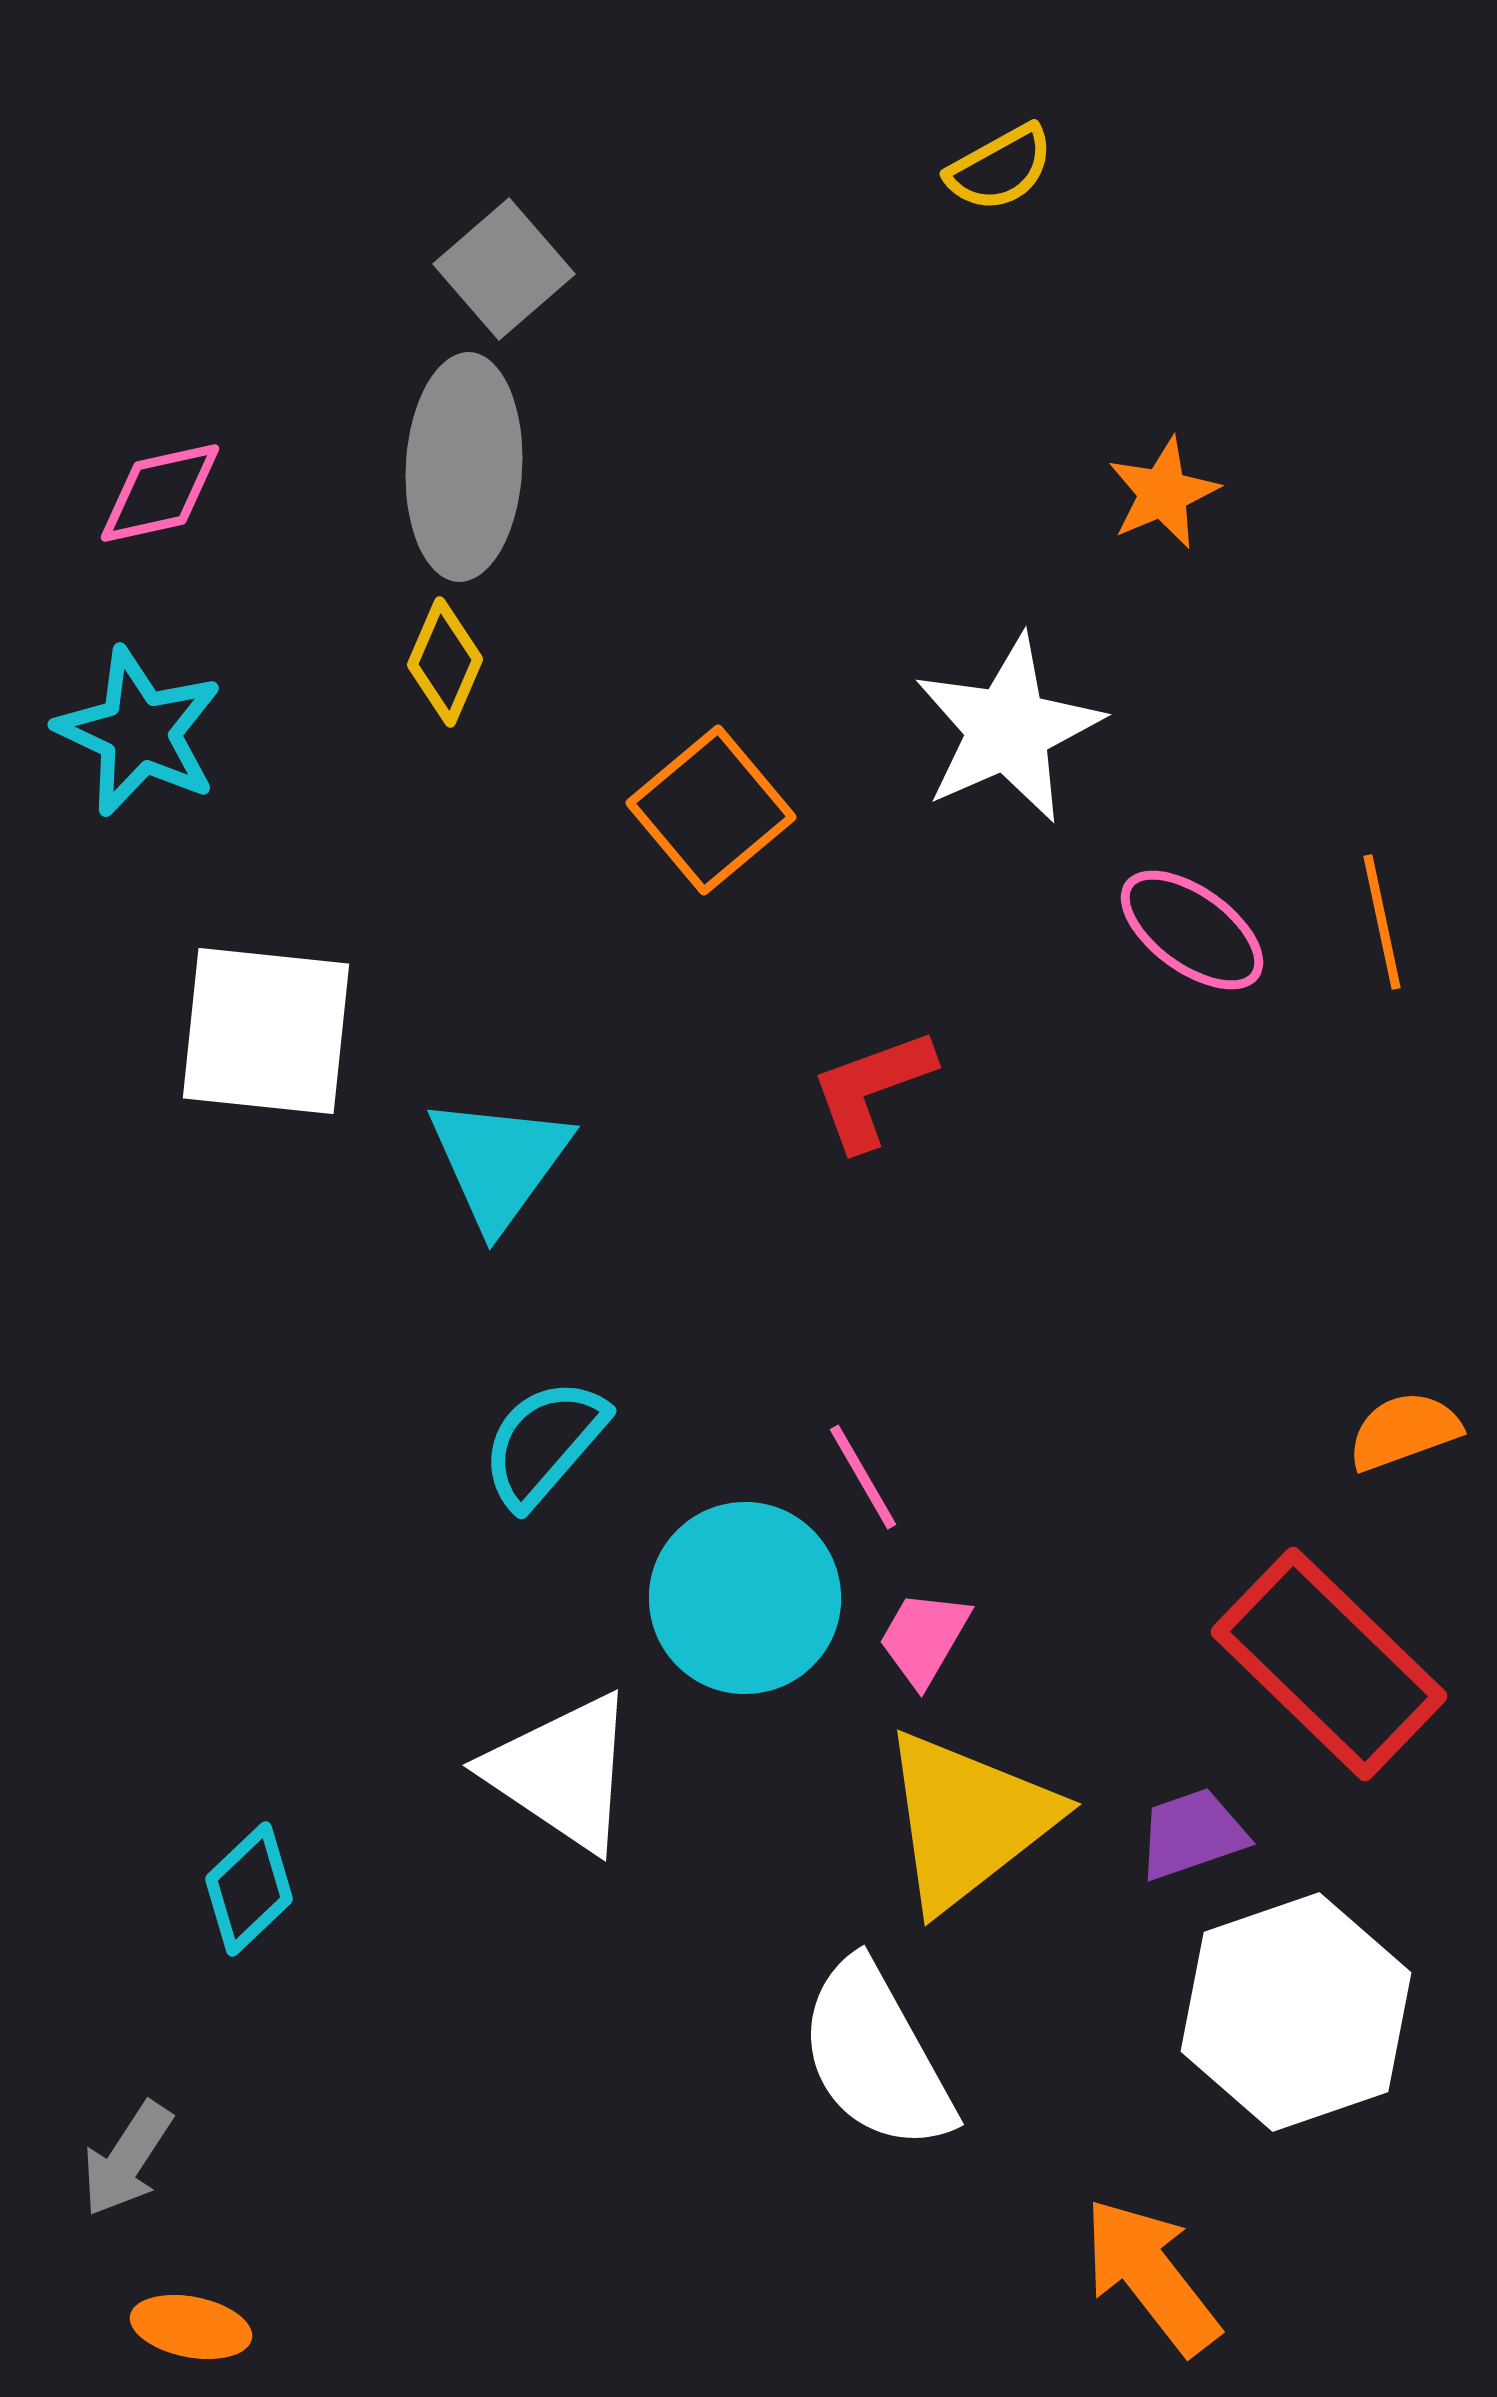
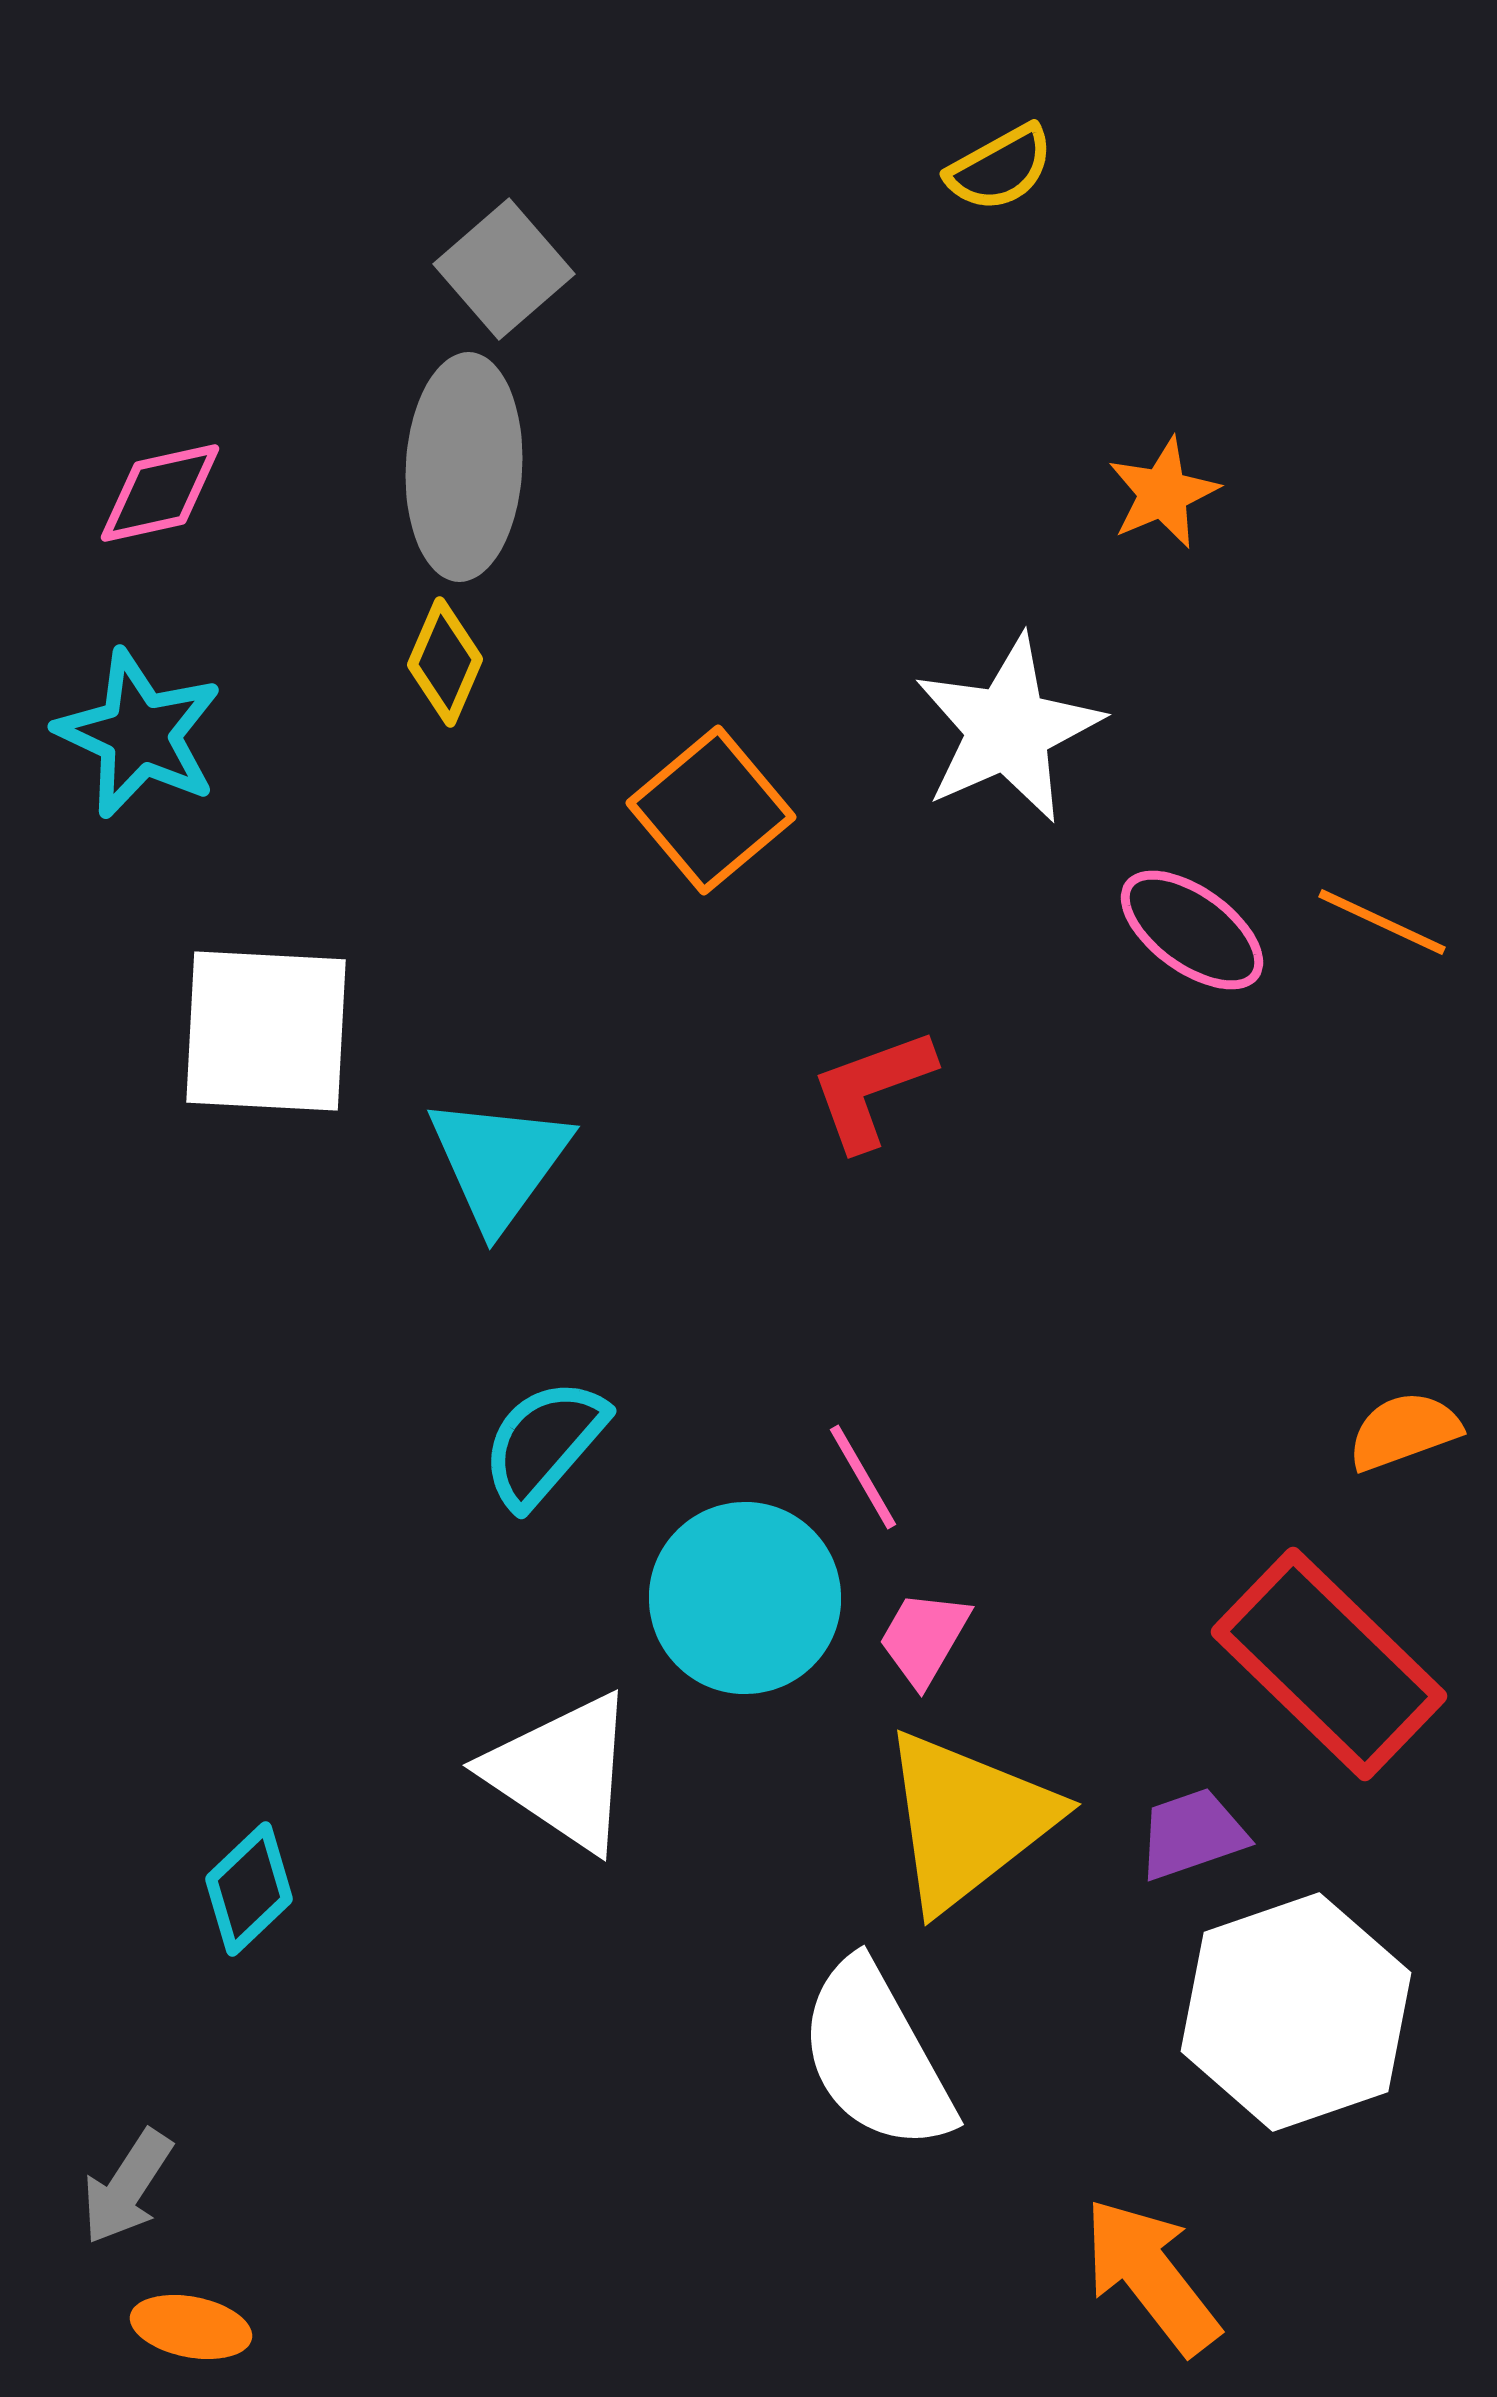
cyan star: moved 2 px down
orange line: rotated 53 degrees counterclockwise
white square: rotated 3 degrees counterclockwise
gray arrow: moved 28 px down
